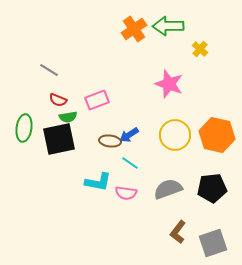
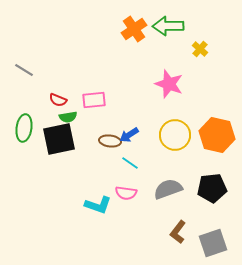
gray line: moved 25 px left
pink rectangle: moved 3 px left; rotated 15 degrees clockwise
cyan L-shape: moved 23 px down; rotated 8 degrees clockwise
